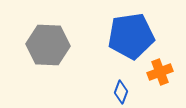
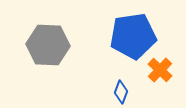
blue pentagon: moved 2 px right
orange cross: moved 2 px up; rotated 25 degrees counterclockwise
